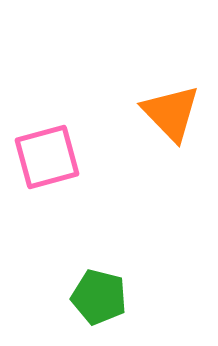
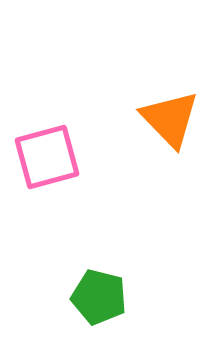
orange triangle: moved 1 px left, 6 px down
